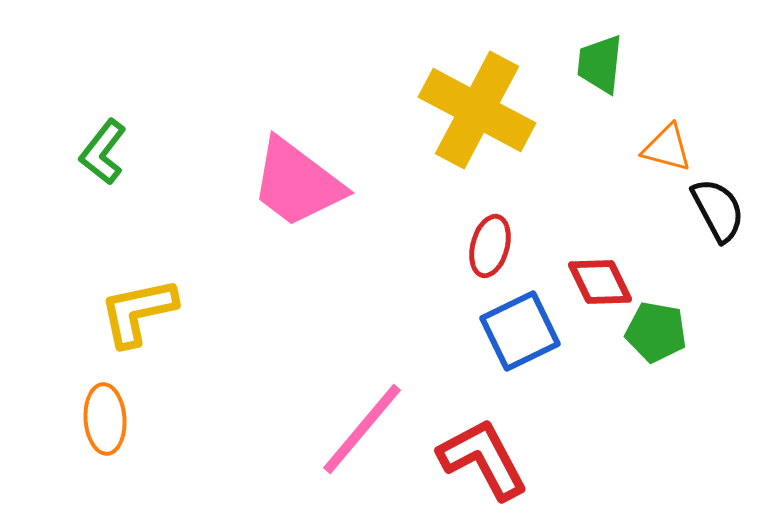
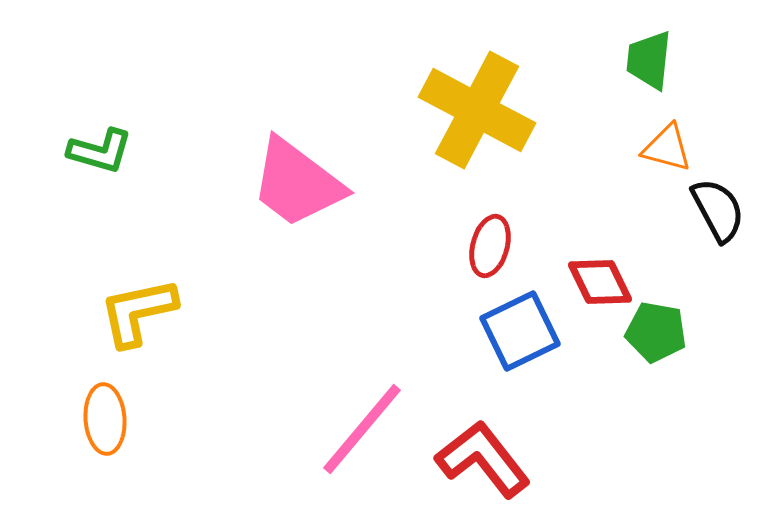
green trapezoid: moved 49 px right, 4 px up
green L-shape: moved 3 px left, 1 px up; rotated 112 degrees counterclockwise
red L-shape: rotated 10 degrees counterclockwise
